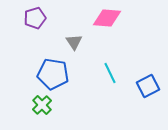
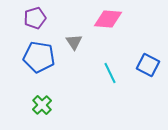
pink diamond: moved 1 px right, 1 px down
blue pentagon: moved 14 px left, 17 px up
blue square: moved 21 px up; rotated 35 degrees counterclockwise
